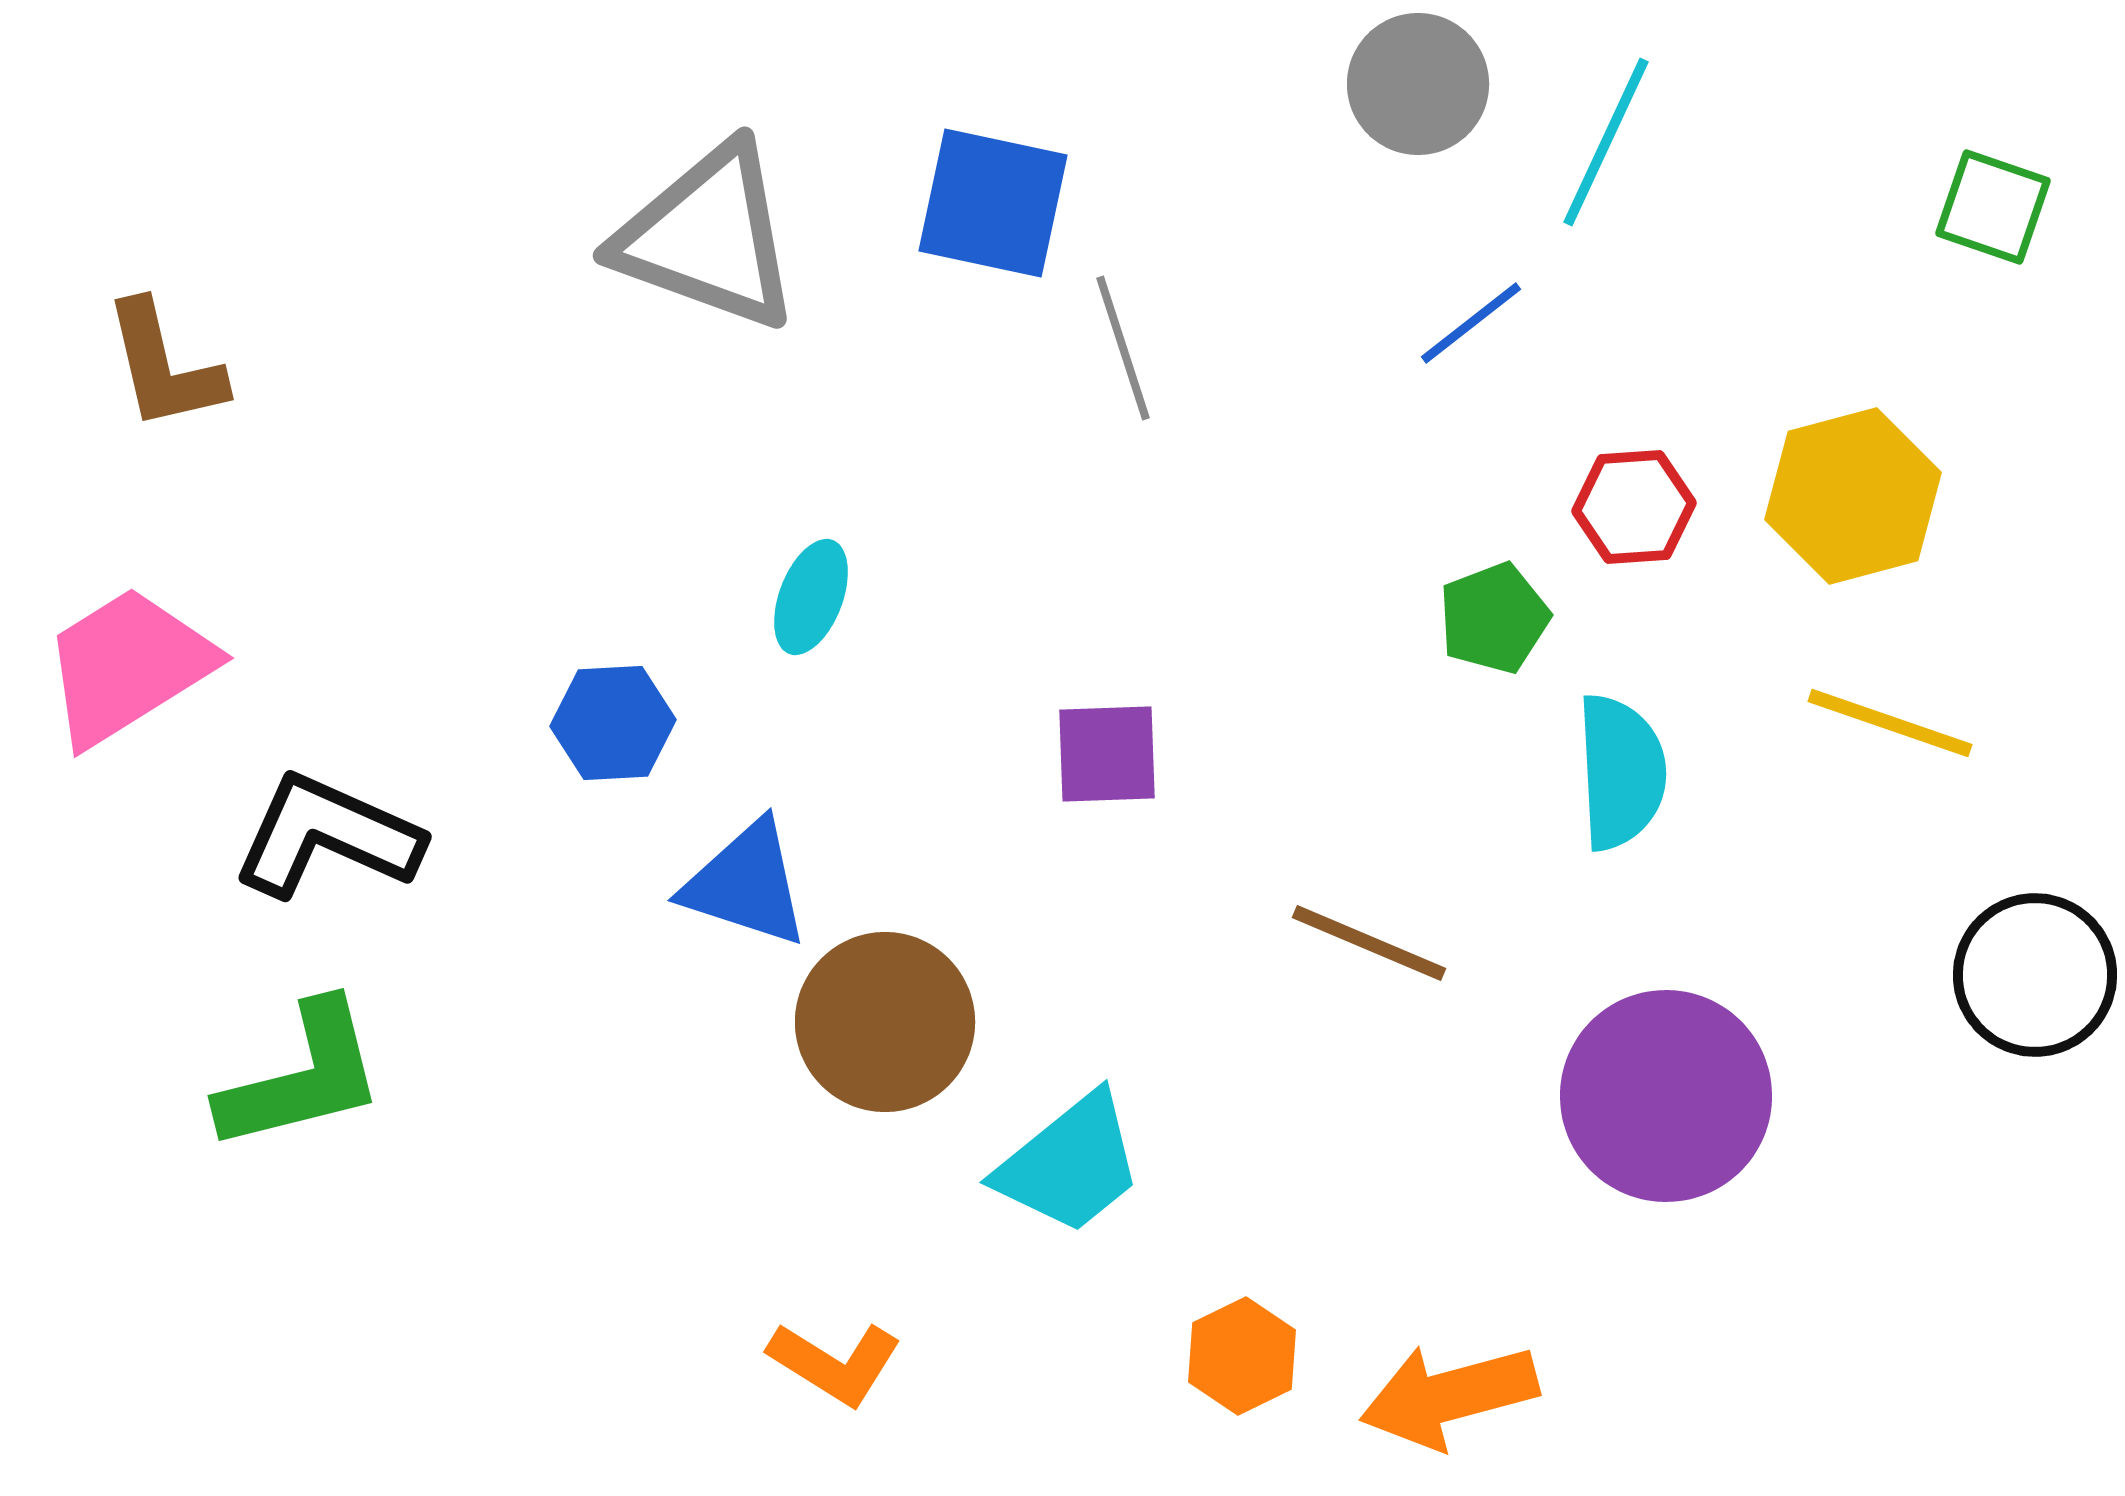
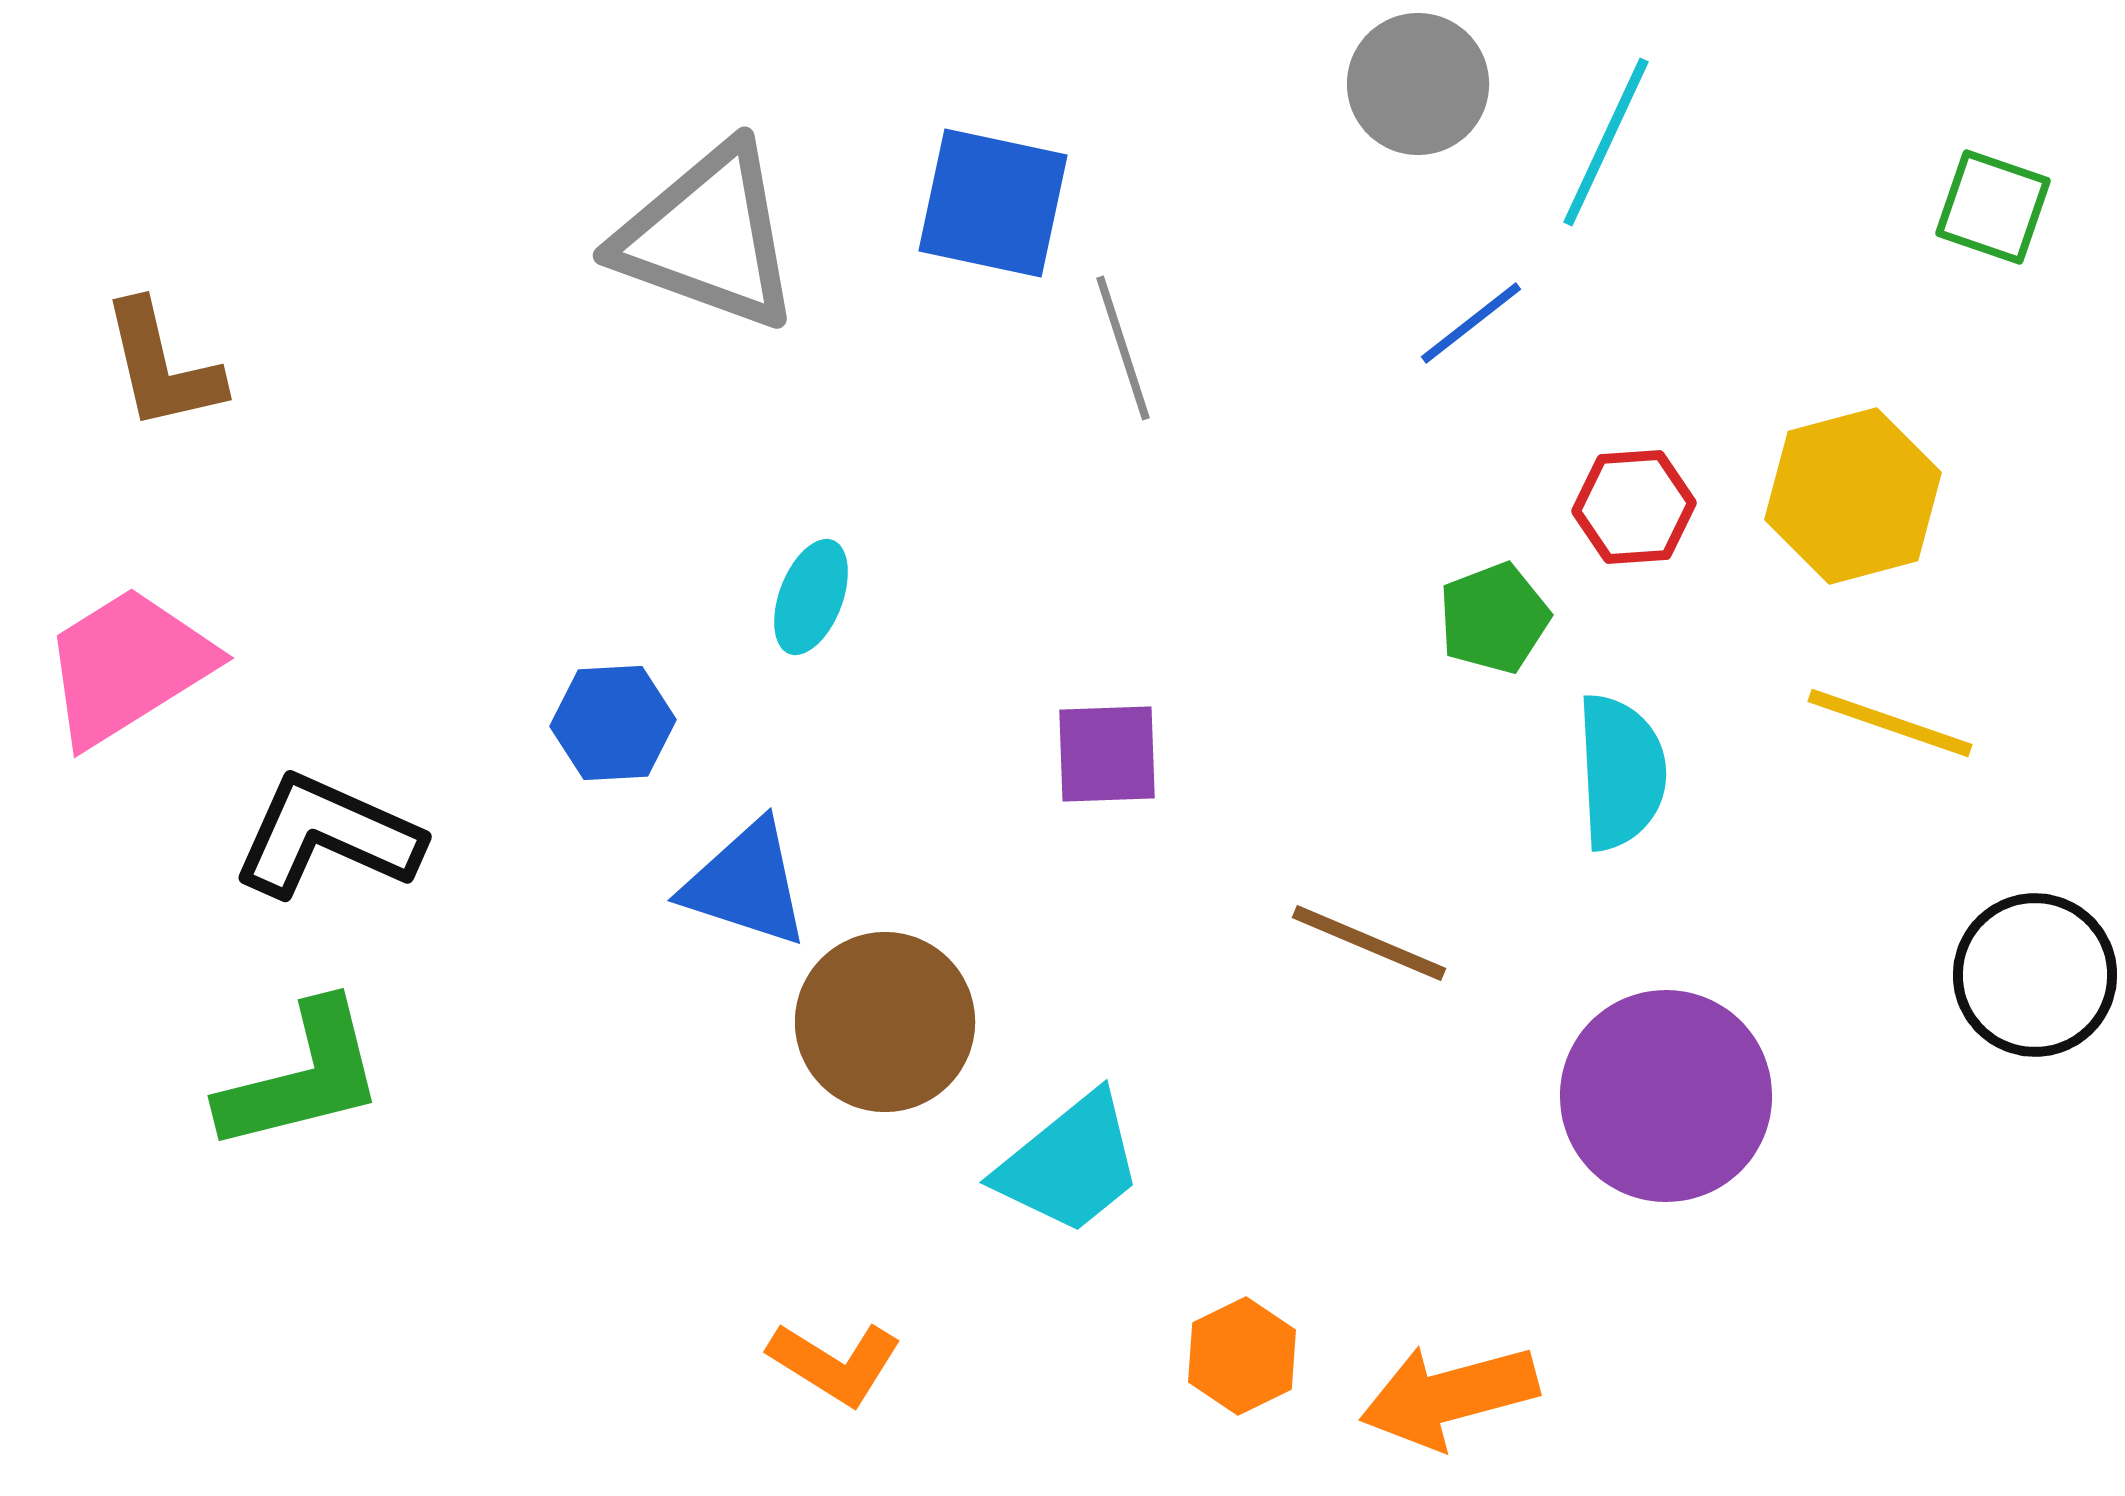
brown L-shape: moved 2 px left
